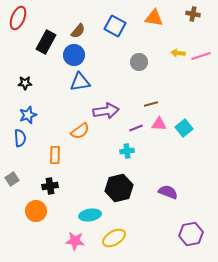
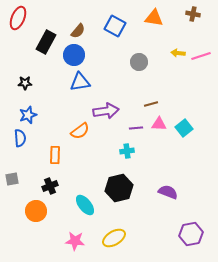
purple line: rotated 16 degrees clockwise
gray square: rotated 24 degrees clockwise
black cross: rotated 14 degrees counterclockwise
cyan ellipse: moved 5 px left, 10 px up; rotated 60 degrees clockwise
